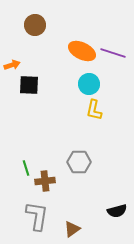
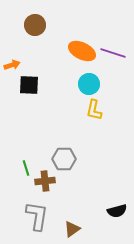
gray hexagon: moved 15 px left, 3 px up
